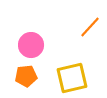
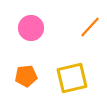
pink circle: moved 17 px up
